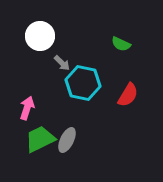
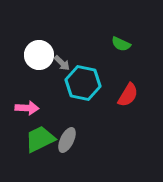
white circle: moved 1 px left, 19 px down
pink arrow: rotated 75 degrees clockwise
